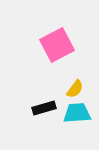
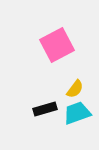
black rectangle: moved 1 px right, 1 px down
cyan trapezoid: rotated 16 degrees counterclockwise
